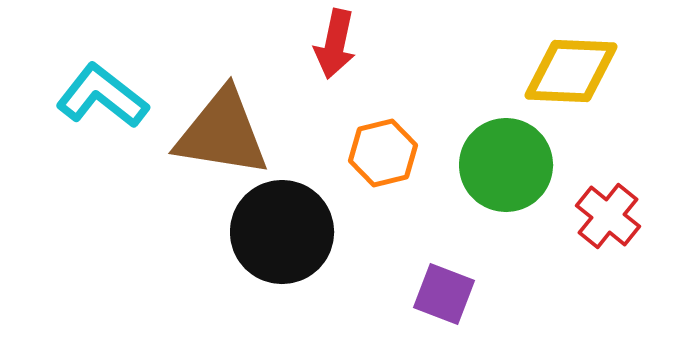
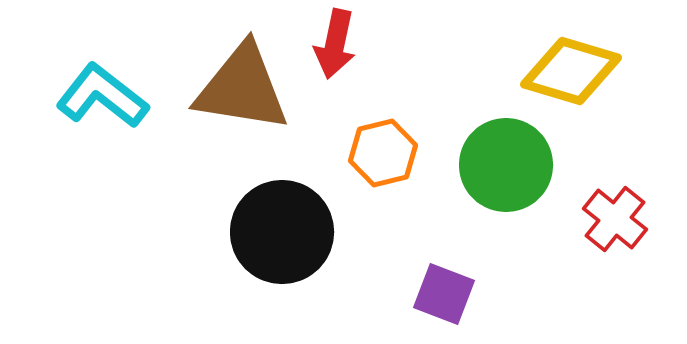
yellow diamond: rotated 14 degrees clockwise
brown triangle: moved 20 px right, 45 px up
red cross: moved 7 px right, 3 px down
